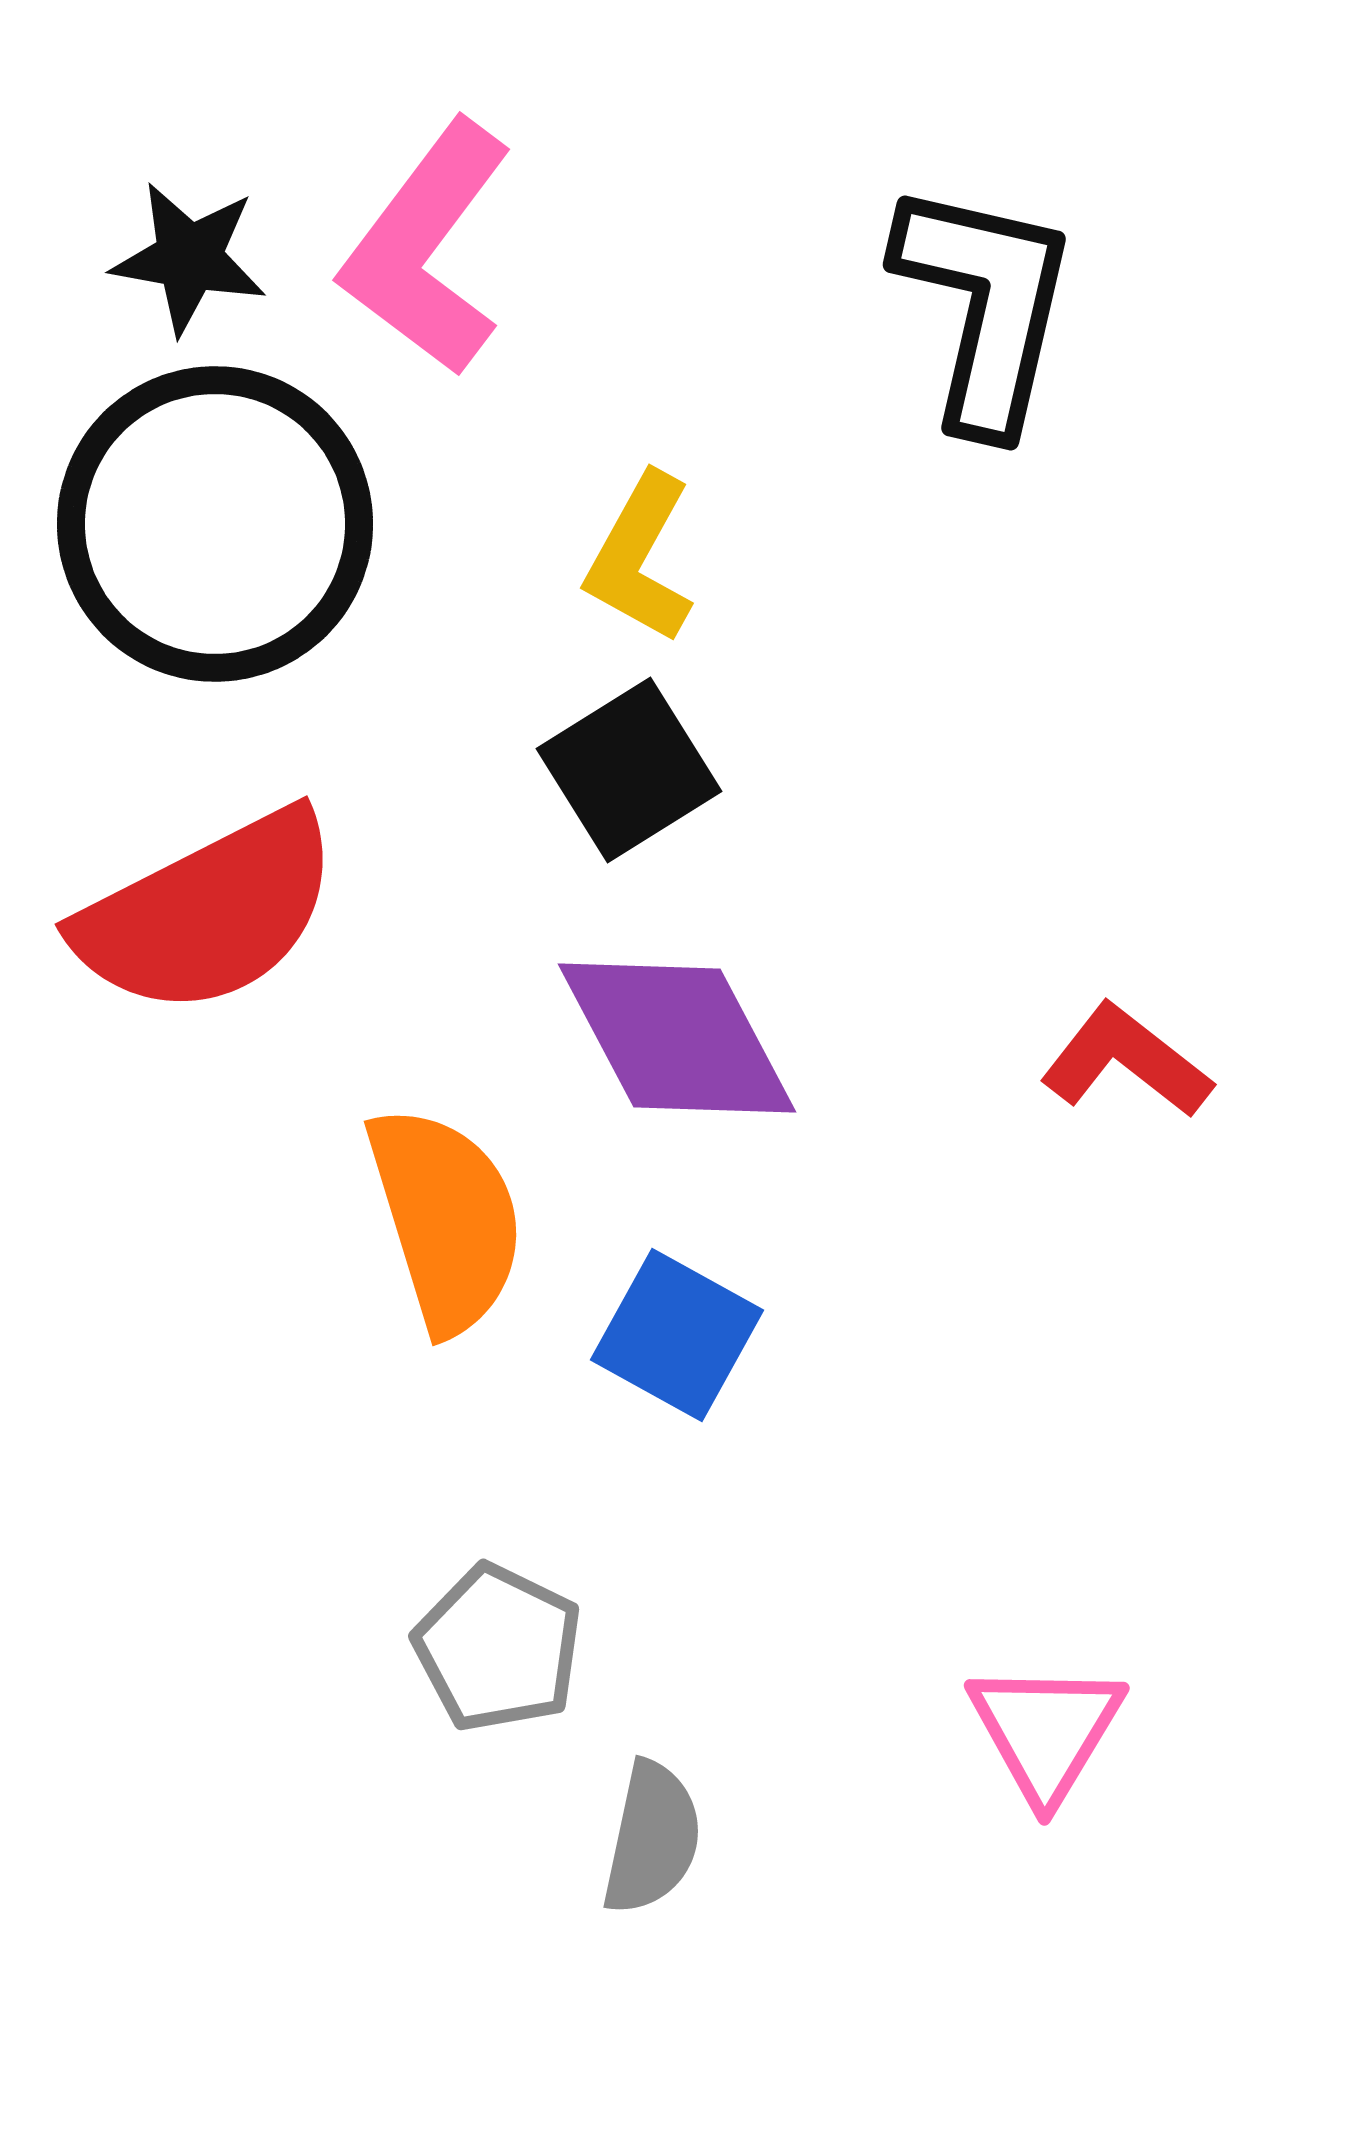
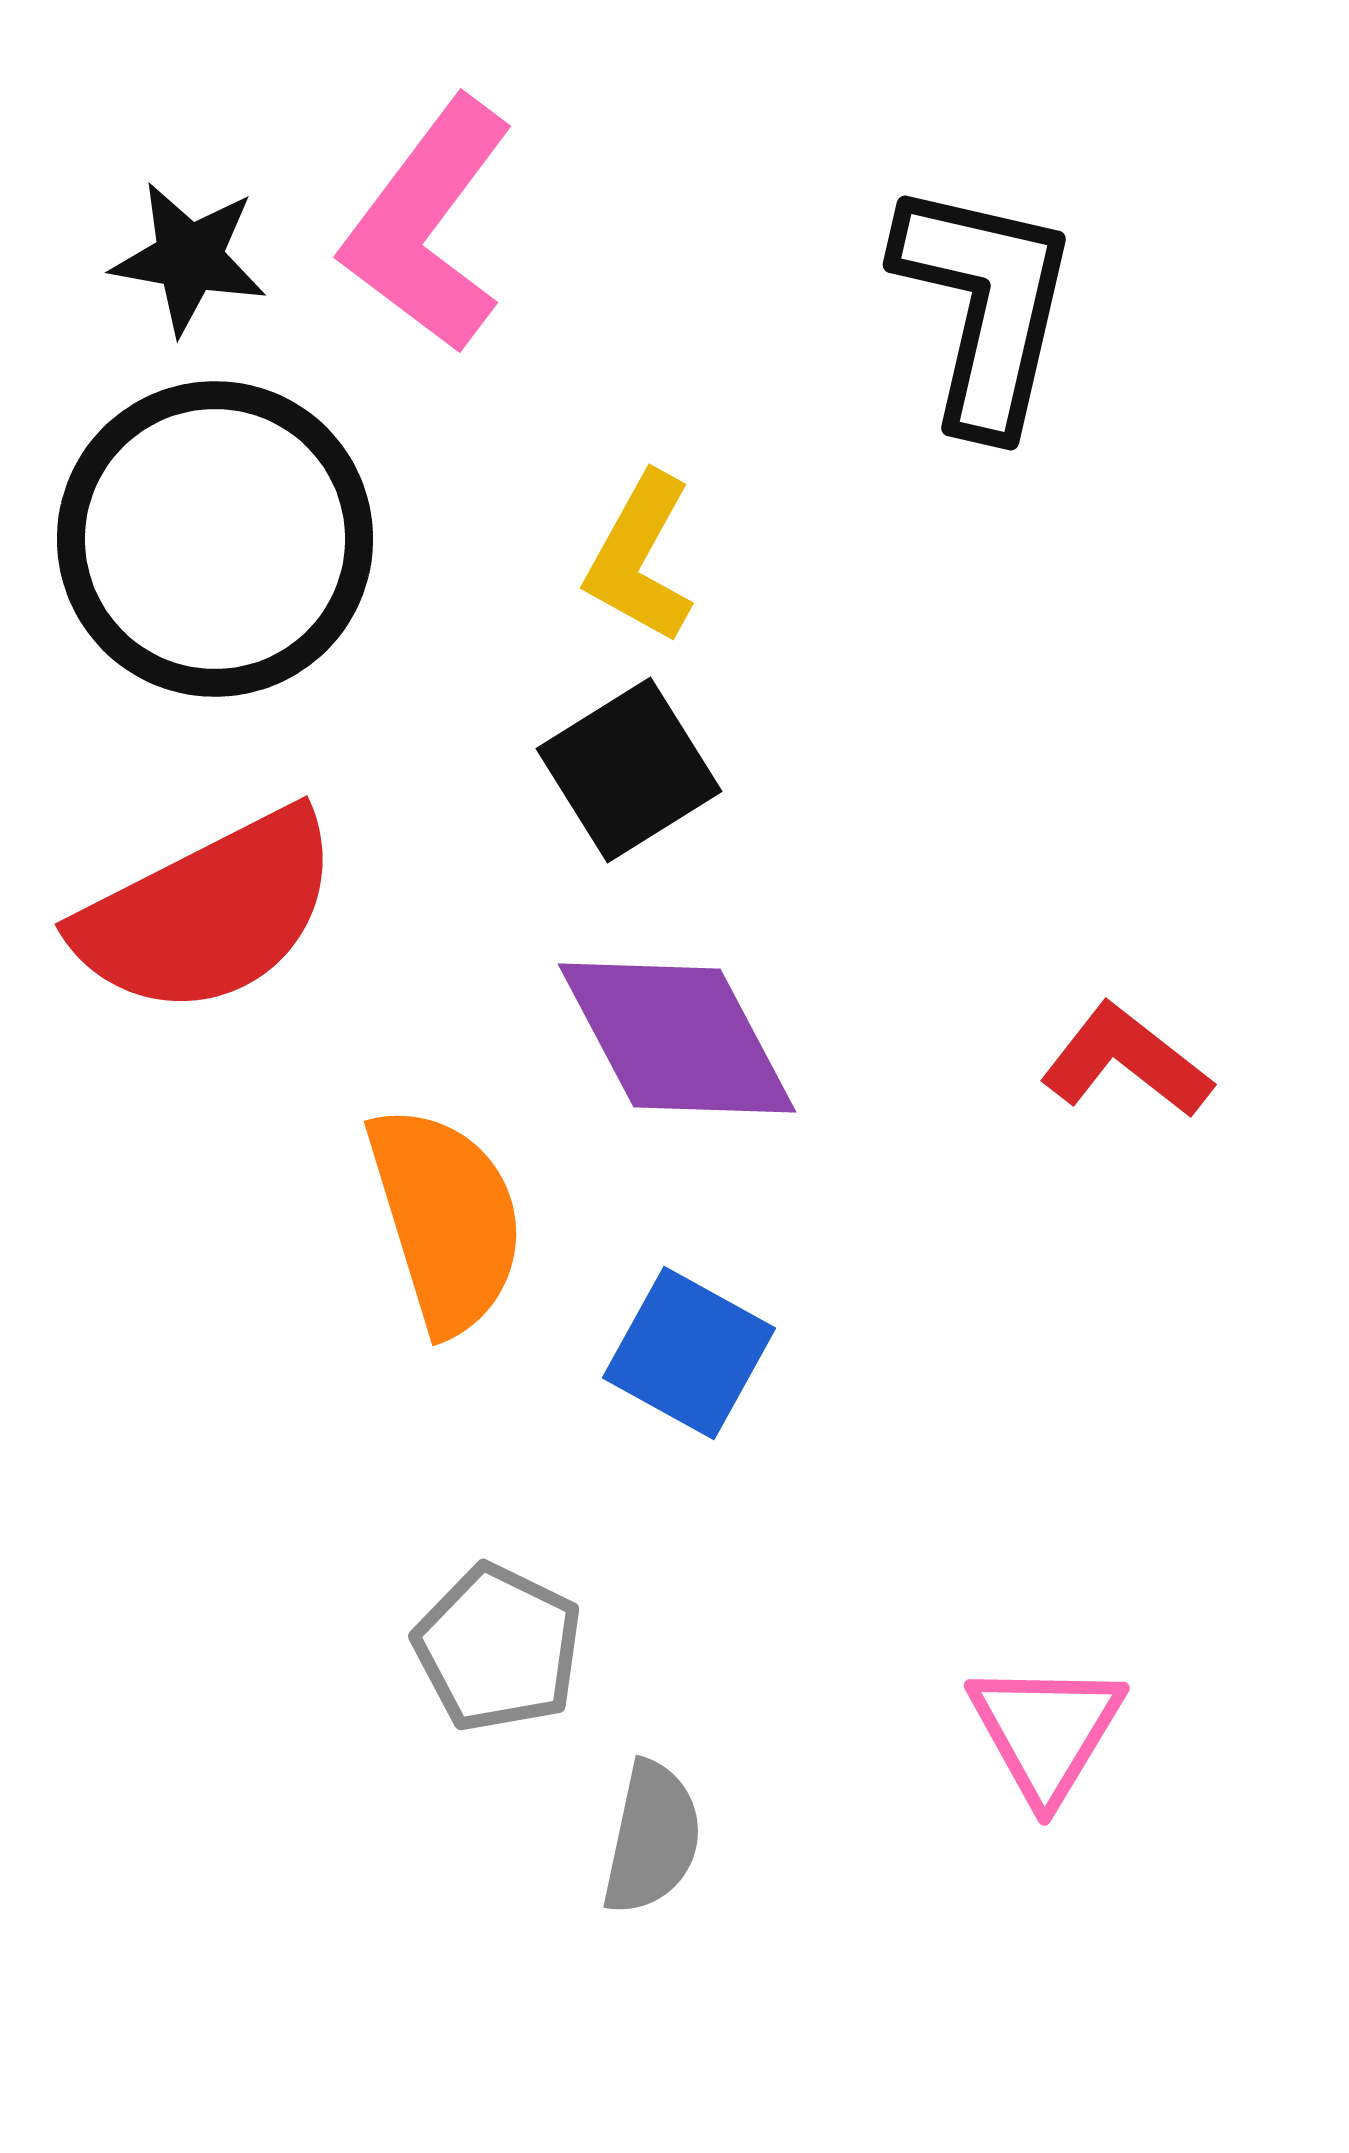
pink L-shape: moved 1 px right, 23 px up
black circle: moved 15 px down
blue square: moved 12 px right, 18 px down
